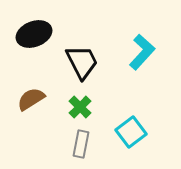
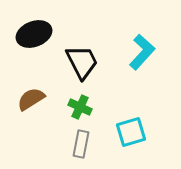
green cross: rotated 20 degrees counterclockwise
cyan square: rotated 20 degrees clockwise
